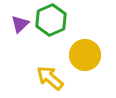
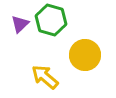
green hexagon: rotated 20 degrees counterclockwise
yellow arrow: moved 5 px left, 1 px up
